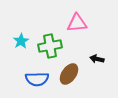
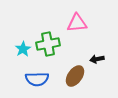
cyan star: moved 2 px right, 8 px down
green cross: moved 2 px left, 2 px up
black arrow: rotated 24 degrees counterclockwise
brown ellipse: moved 6 px right, 2 px down
